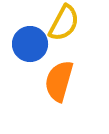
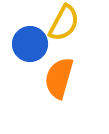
orange semicircle: moved 3 px up
